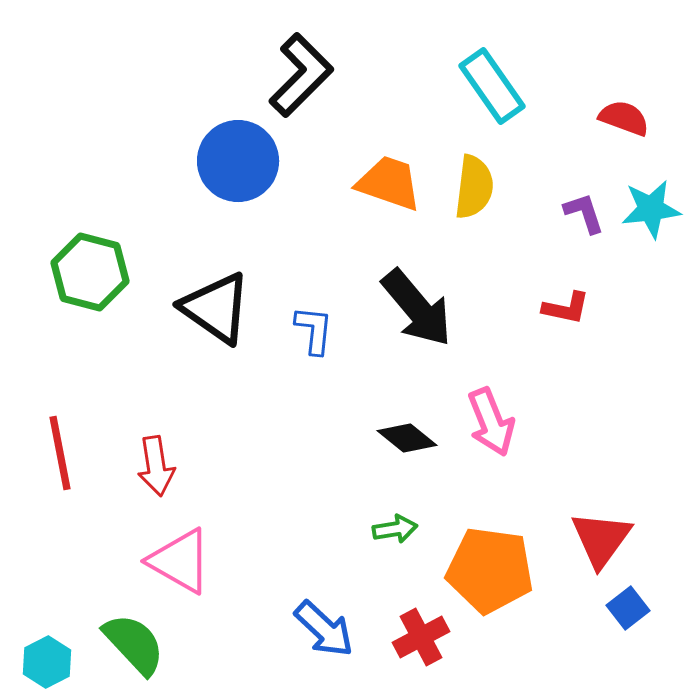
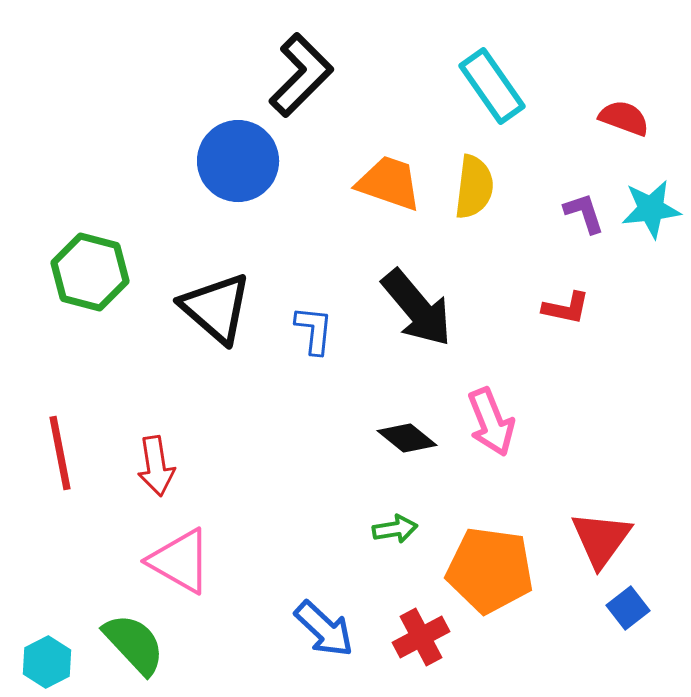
black triangle: rotated 6 degrees clockwise
